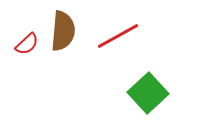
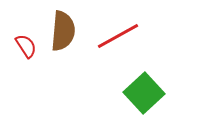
red semicircle: moved 1 px left, 2 px down; rotated 80 degrees counterclockwise
green square: moved 4 px left
